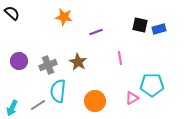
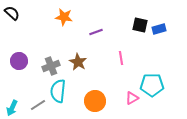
pink line: moved 1 px right
gray cross: moved 3 px right, 1 px down
